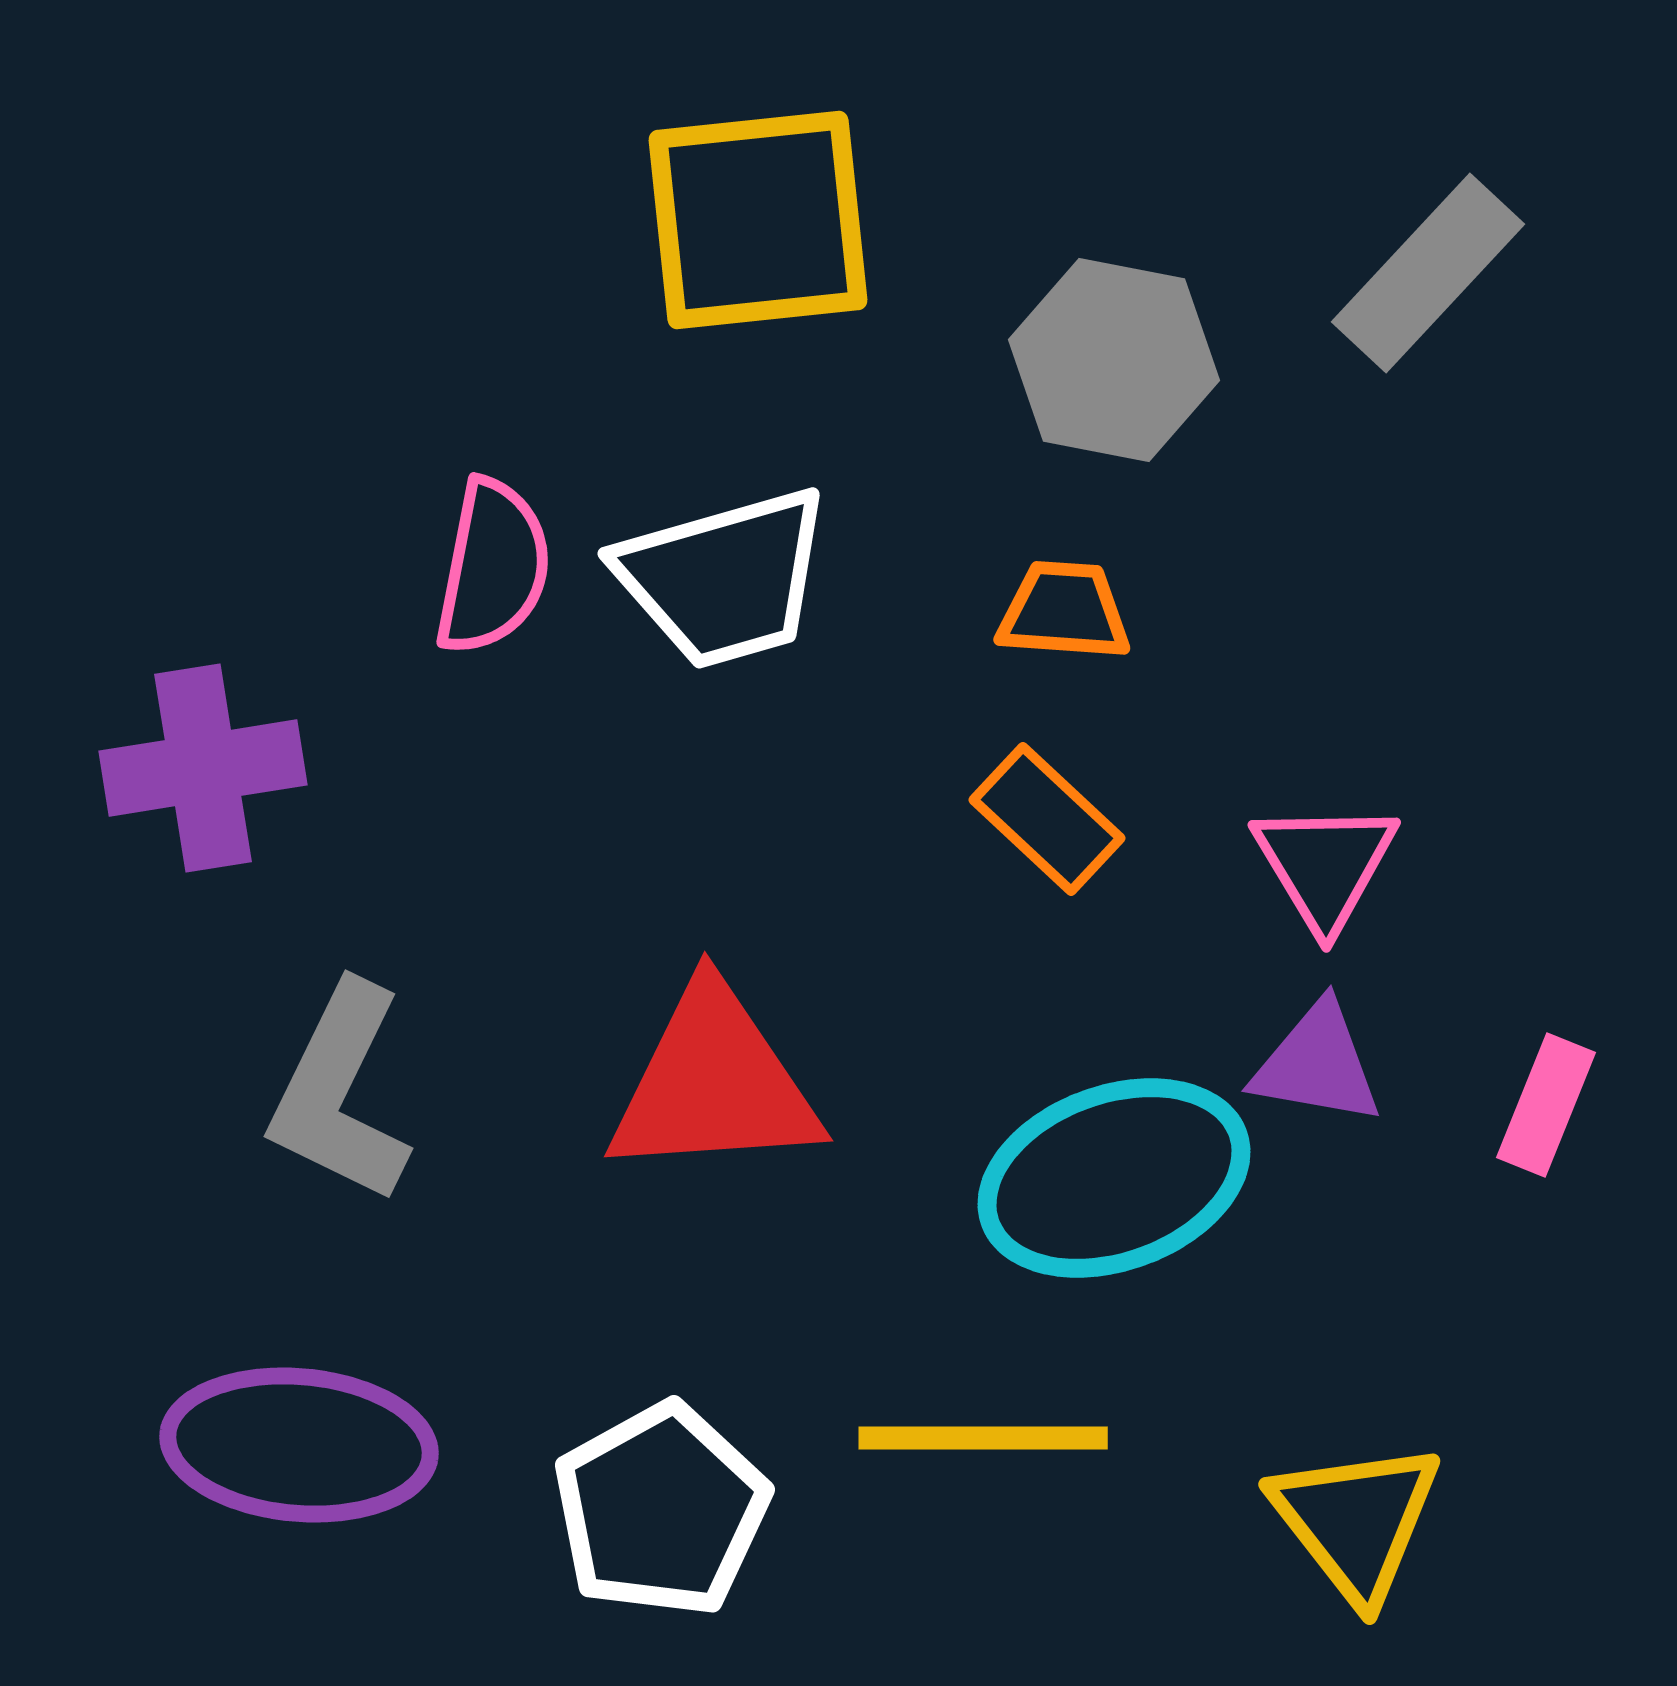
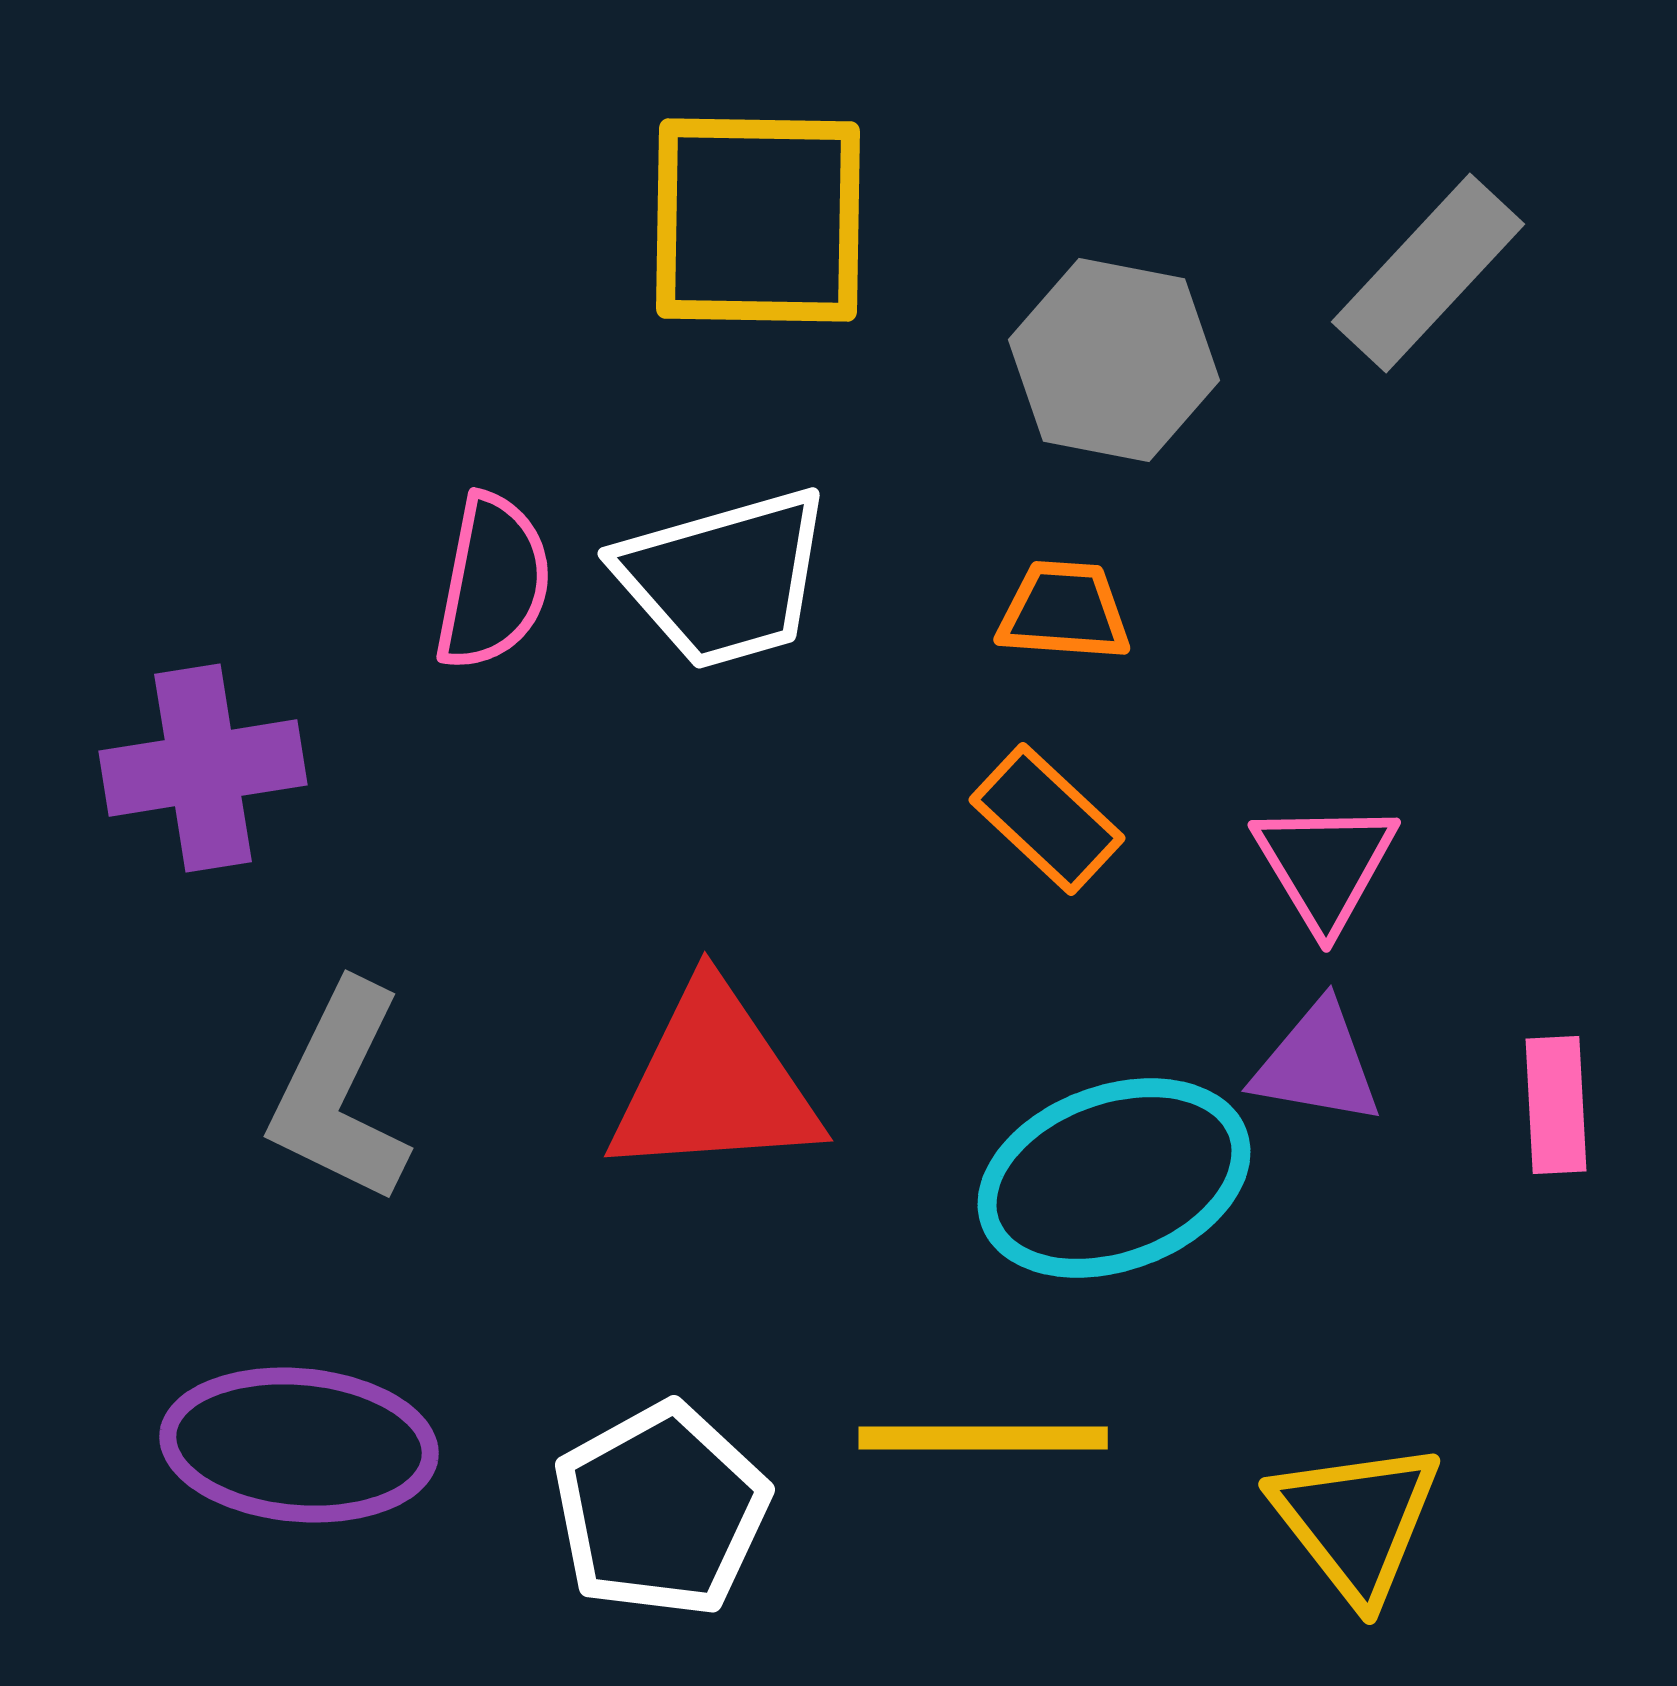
yellow square: rotated 7 degrees clockwise
pink semicircle: moved 15 px down
pink rectangle: moved 10 px right; rotated 25 degrees counterclockwise
